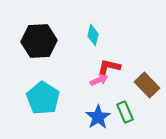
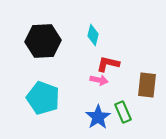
black hexagon: moved 4 px right
red L-shape: moved 1 px left, 3 px up
pink arrow: rotated 36 degrees clockwise
brown rectangle: rotated 50 degrees clockwise
cyan pentagon: rotated 12 degrees counterclockwise
green rectangle: moved 2 px left
